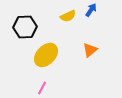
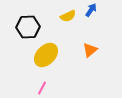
black hexagon: moved 3 px right
